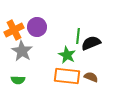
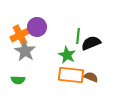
orange cross: moved 6 px right, 5 px down
gray star: moved 3 px right
orange rectangle: moved 4 px right, 1 px up
